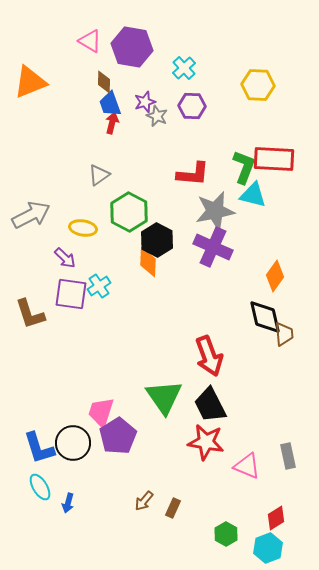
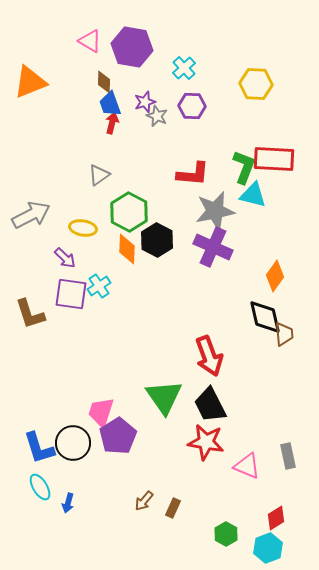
yellow hexagon at (258, 85): moved 2 px left, 1 px up
orange diamond at (148, 262): moved 21 px left, 13 px up
